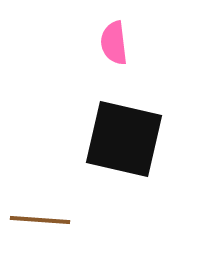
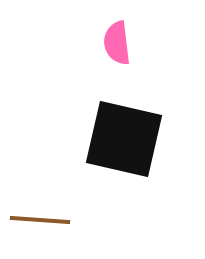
pink semicircle: moved 3 px right
